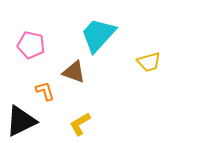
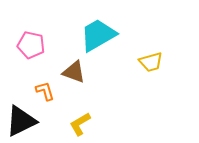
cyan trapezoid: rotated 18 degrees clockwise
yellow trapezoid: moved 2 px right
